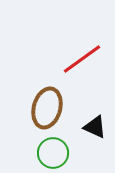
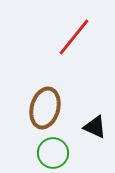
red line: moved 8 px left, 22 px up; rotated 15 degrees counterclockwise
brown ellipse: moved 2 px left
